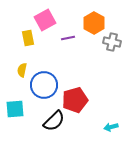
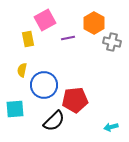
yellow rectangle: moved 1 px down
red pentagon: rotated 10 degrees clockwise
